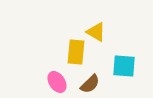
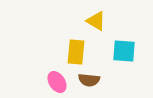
yellow triangle: moved 11 px up
cyan square: moved 15 px up
brown semicircle: moved 1 px left, 4 px up; rotated 50 degrees clockwise
